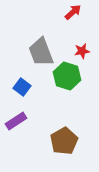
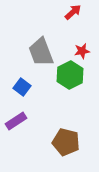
green hexagon: moved 3 px right, 1 px up; rotated 16 degrees clockwise
brown pentagon: moved 2 px right, 1 px down; rotated 28 degrees counterclockwise
